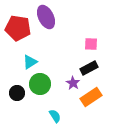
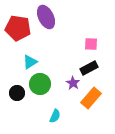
orange rectangle: moved 1 px down; rotated 15 degrees counterclockwise
cyan semicircle: rotated 56 degrees clockwise
